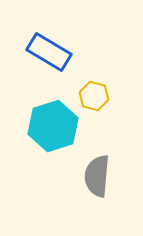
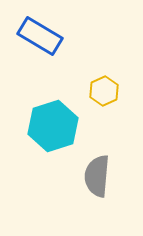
blue rectangle: moved 9 px left, 16 px up
yellow hexagon: moved 10 px right, 5 px up; rotated 20 degrees clockwise
